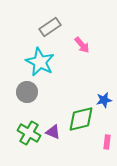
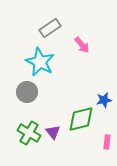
gray rectangle: moved 1 px down
purple triangle: rotated 28 degrees clockwise
